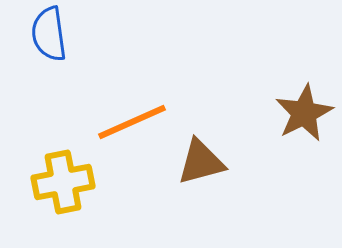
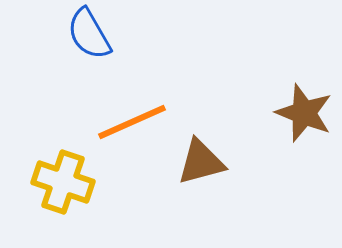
blue semicircle: moved 40 px right; rotated 22 degrees counterclockwise
brown star: rotated 24 degrees counterclockwise
yellow cross: rotated 30 degrees clockwise
